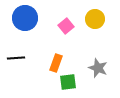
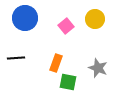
green square: rotated 18 degrees clockwise
